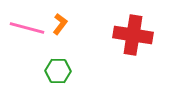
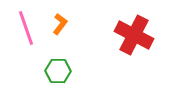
pink line: moved 1 px left; rotated 56 degrees clockwise
red cross: moved 1 px right; rotated 18 degrees clockwise
